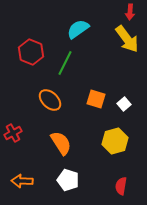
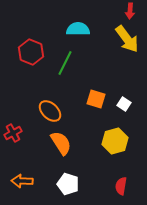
red arrow: moved 1 px up
cyan semicircle: rotated 35 degrees clockwise
orange ellipse: moved 11 px down
white square: rotated 16 degrees counterclockwise
white pentagon: moved 4 px down
